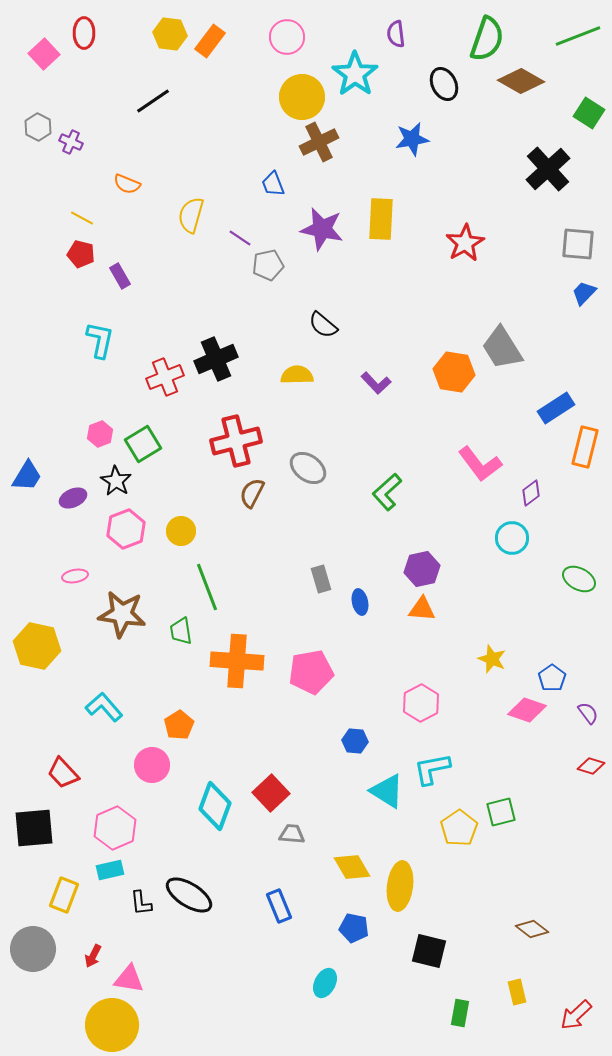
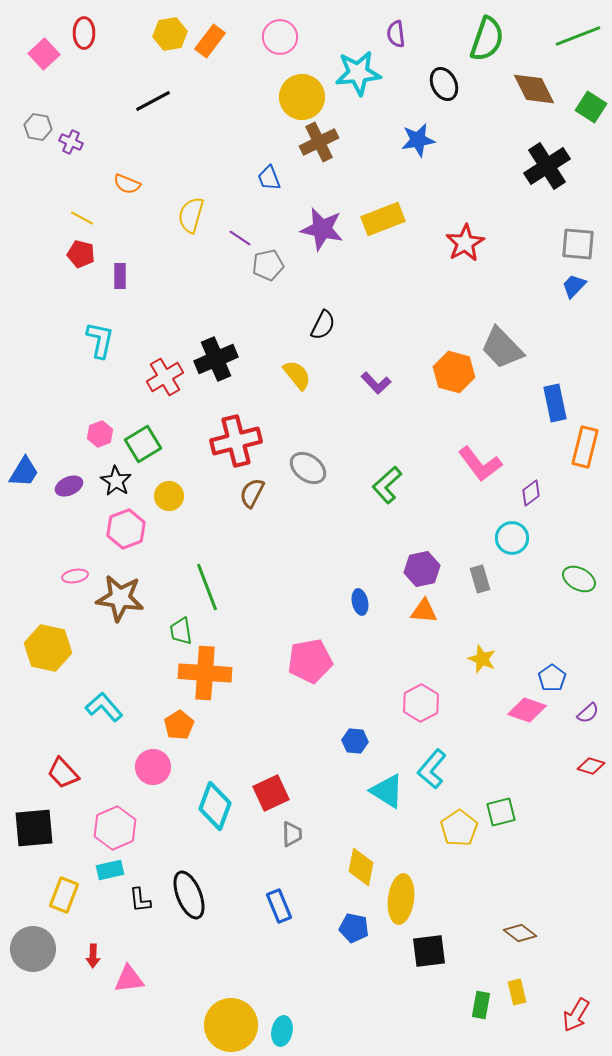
yellow hexagon at (170, 34): rotated 16 degrees counterclockwise
pink circle at (287, 37): moved 7 px left
cyan star at (355, 74): moved 3 px right, 1 px up; rotated 30 degrees clockwise
brown diamond at (521, 81): moved 13 px right, 8 px down; rotated 33 degrees clockwise
black line at (153, 101): rotated 6 degrees clockwise
green square at (589, 113): moved 2 px right, 6 px up
gray hexagon at (38, 127): rotated 16 degrees counterclockwise
blue star at (412, 139): moved 6 px right, 1 px down
black cross at (548, 169): moved 1 px left, 3 px up; rotated 9 degrees clockwise
blue trapezoid at (273, 184): moved 4 px left, 6 px up
yellow rectangle at (381, 219): moved 2 px right; rotated 66 degrees clockwise
purple rectangle at (120, 276): rotated 30 degrees clockwise
blue trapezoid at (584, 293): moved 10 px left, 7 px up
black semicircle at (323, 325): rotated 104 degrees counterclockwise
gray trapezoid at (502, 348): rotated 12 degrees counterclockwise
orange hexagon at (454, 372): rotated 6 degrees clockwise
yellow semicircle at (297, 375): rotated 52 degrees clockwise
red cross at (165, 377): rotated 9 degrees counterclockwise
blue rectangle at (556, 408): moved 1 px left, 5 px up; rotated 69 degrees counterclockwise
blue trapezoid at (27, 476): moved 3 px left, 4 px up
green L-shape at (387, 492): moved 7 px up
purple ellipse at (73, 498): moved 4 px left, 12 px up
yellow circle at (181, 531): moved 12 px left, 35 px up
gray rectangle at (321, 579): moved 159 px right
orange triangle at (422, 609): moved 2 px right, 2 px down
brown star at (122, 614): moved 2 px left, 16 px up
yellow hexagon at (37, 646): moved 11 px right, 2 px down
yellow star at (492, 659): moved 10 px left
orange cross at (237, 661): moved 32 px left, 12 px down
pink pentagon at (311, 672): moved 1 px left, 11 px up
purple semicircle at (588, 713): rotated 85 degrees clockwise
pink circle at (152, 765): moved 1 px right, 2 px down
cyan L-shape at (432, 769): rotated 39 degrees counterclockwise
red square at (271, 793): rotated 18 degrees clockwise
gray trapezoid at (292, 834): rotated 84 degrees clockwise
yellow diamond at (352, 867): moved 9 px right; rotated 42 degrees clockwise
yellow ellipse at (400, 886): moved 1 px right, 13 px down
black ellipse at (189, 895): rotated 36 degrees clockwise
black L-shape at (141, 903): moved 1 px left, 3 px up
brown diamond at (532, 929): moved 12 px left, 4 px down
black square at (429, 951): rotated 21 degrees counterclockwise
red arrow at (93, 956): rotated 25 degrees counterclockwise
pink triangle at (129, 979): rotated 16 degrees counterclockwise
cyan ellipse at (325, 983): moved 43 px left, 48 px down; rotated 16 degrees counterclockwise
green rectangle at (460, 1013): moved 21 px right, 8 px up
red arrow at (576, 1015): rotated 16 degrees counterclockwise
yellow circle at (112, 1025): moved 119 px right
